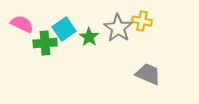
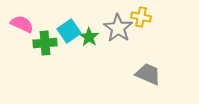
yellow cross: moved 1 px left, 4 px up
cyan square: moved 5 px right, 2 px down
